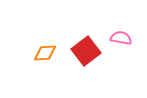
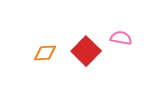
red square: rotated 8 degrees counterclockwise
